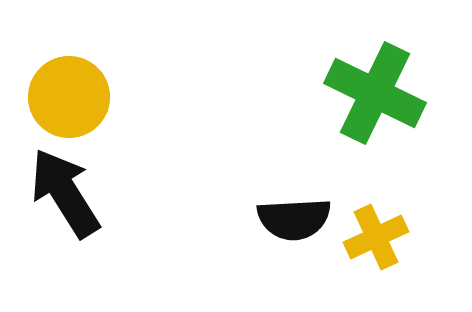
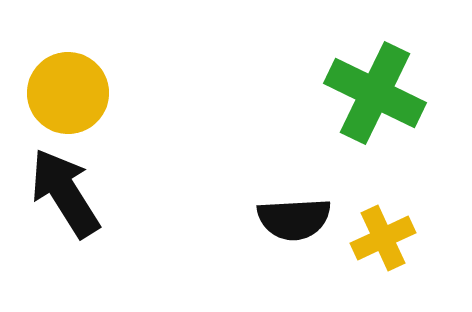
yellow circle: moved 1 px left, 4 px up
yellow cross: moved 7 px right, 1 px down
